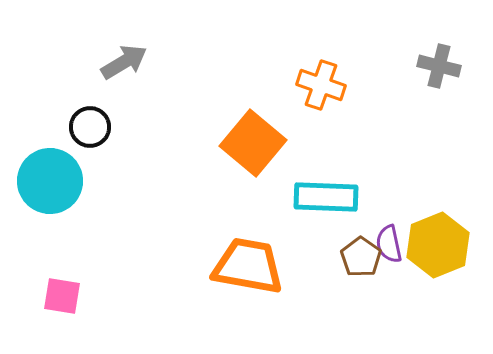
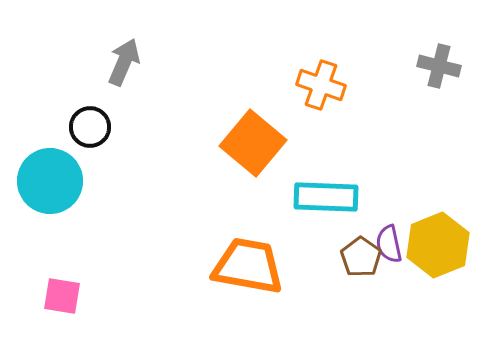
gray arrow: rotated 36 degrees counterclockwise
